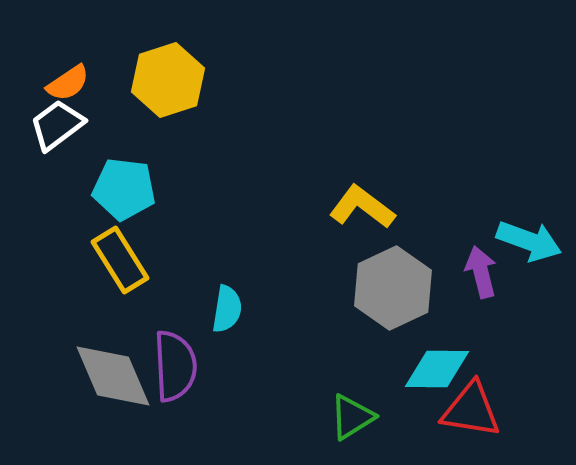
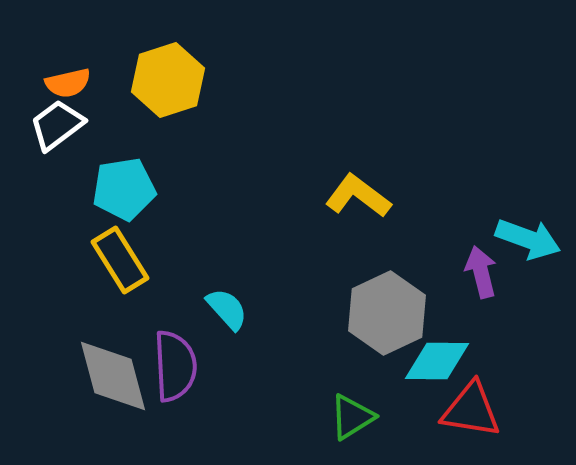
orange semicircle: rotated 21 degrees clockwise
cyan pentagon: rotated 16 degrees counterclockwise
yellow L-shape: moved 4 px left, 11 px up
cyan arrow: moved 1 px left, 2 px up
gray hexagon: moved 6 px left, 25 px down
cyan semicircle: rotated 51 degrees counterclockwise
cyan diamond: moved 8 px up
gray diamond: rotated 8 degrees clockwise
